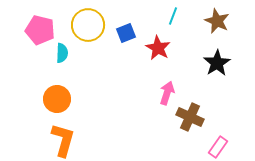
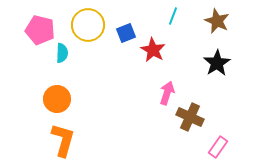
red star: moved 5 px left, 2 px down
